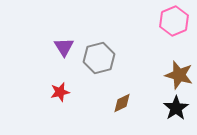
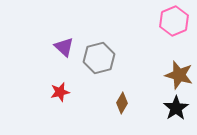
purple triangle: rotated 15 degrees counterclockwise
brown diamond: rotated 35 degrees counterclockwise
